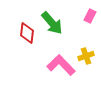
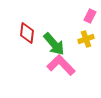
green arrow: moved 2 px right, 21 px down
yellow cross: moved 17 px up
